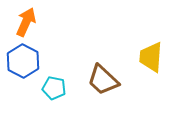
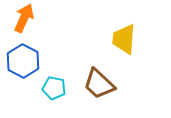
orange arrow: moved 2 px left, 4 px up
yellow trapezoid: moved 27 px left, 18 px up
brown trapezoid: moved 4 px left, 4 px down
